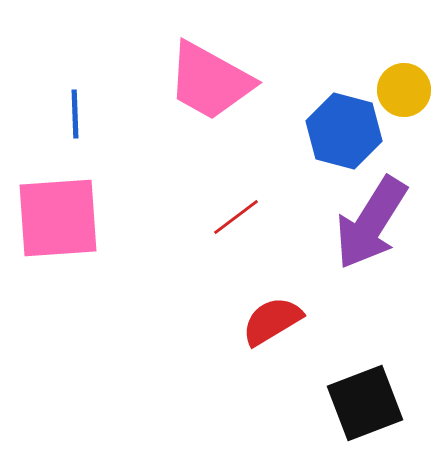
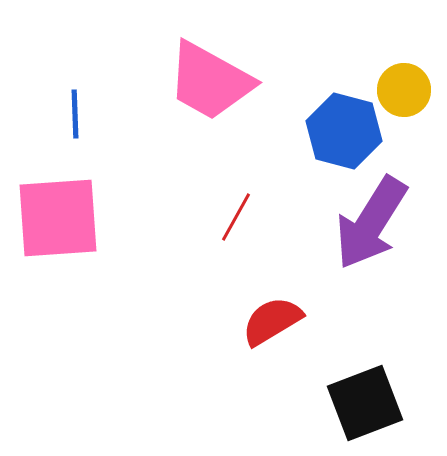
red line: rotated 24 degrees counterclockwise
